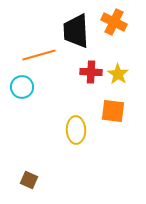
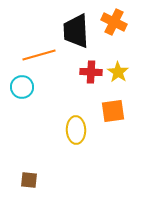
yellow star: moved 2 px up
orange square: rotated 15 degrees counterclockwise
brown square: rotated 18 degrees counterclockwise
